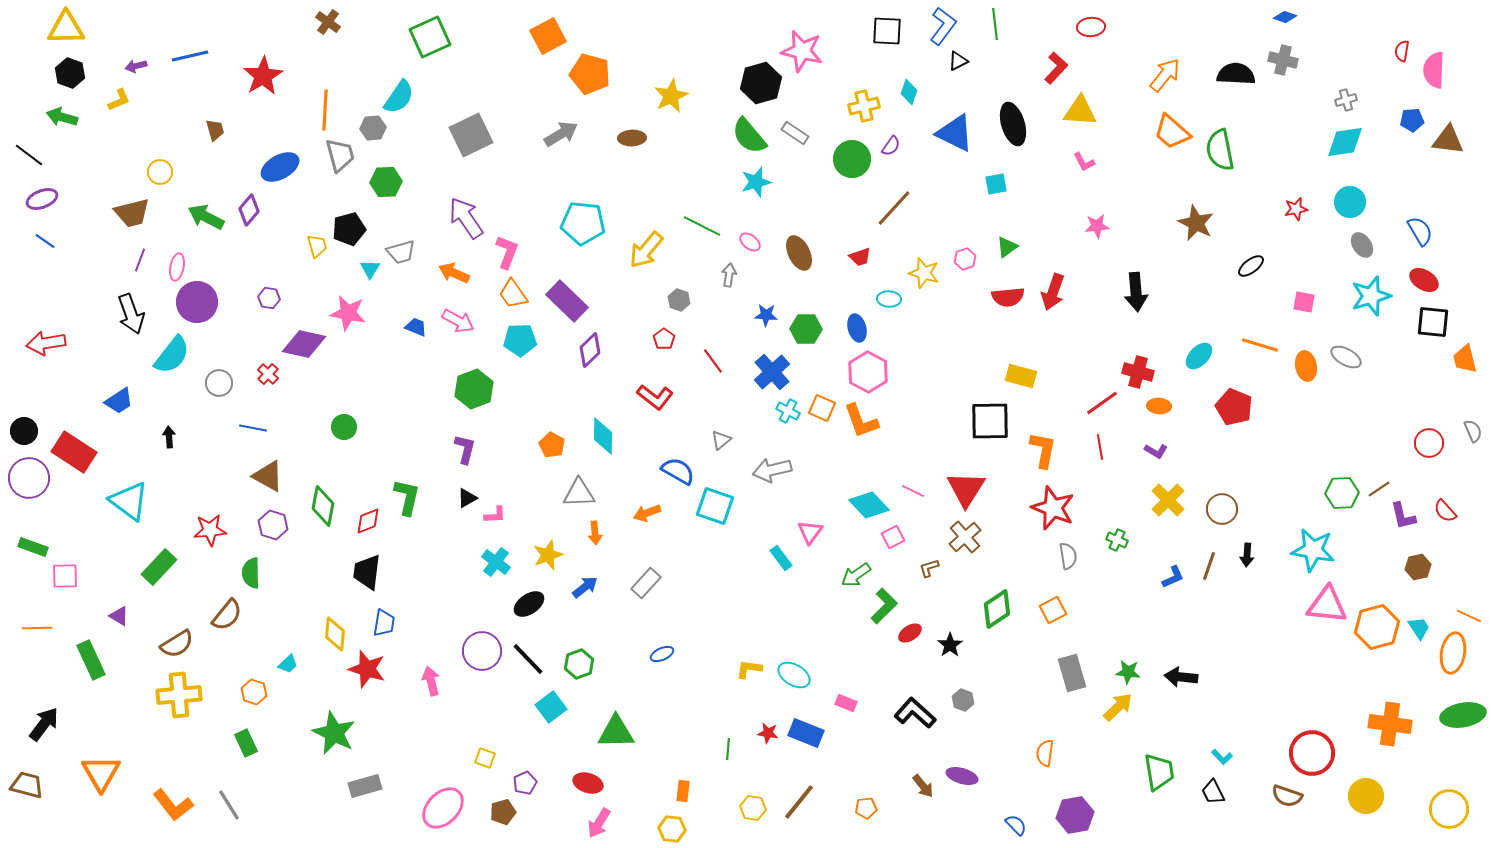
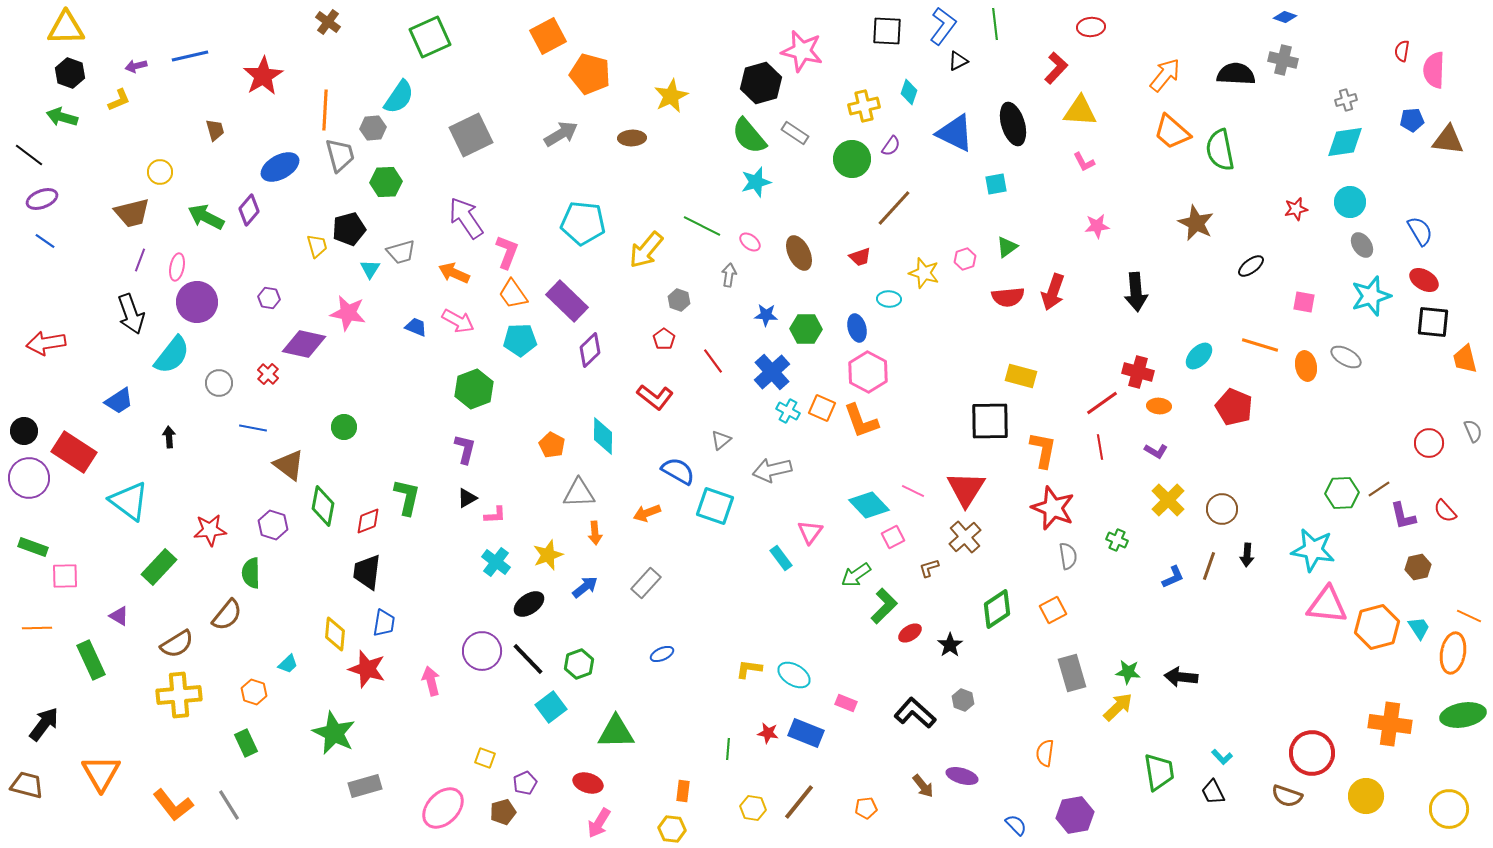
brown triangle at (268, 476): moved 21 px right, 11 px up; rotated 8 degrees clockwise
